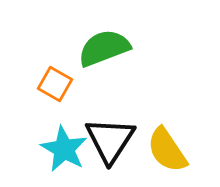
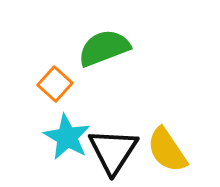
orange square: rotated 12 degrees clockwise
black triangle: moved 3 px right, 11 px down
cyan star: moved 3 px right, 12 px up
